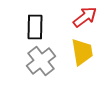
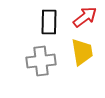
black rectangle: moved 14 px right, 5 px up
gray cross: rotated 32 degrees clockwise
